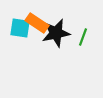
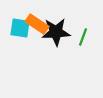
orange rectangle: moved 1 px down
black star: moved 1 px up; rotated 8 degrees clockwise
